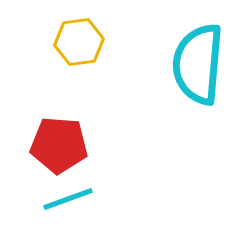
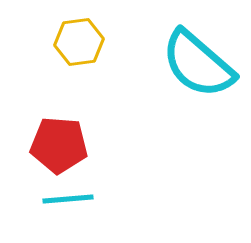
cyan semicircle: rotated 54 degrees counterclockwise
cyan line: rotated 15 degrees clockwise
